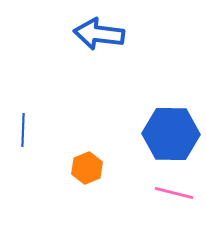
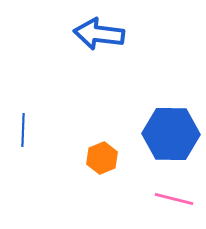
orange hexagon: moved 15 px right, 10 px up
pink line: moved 6 px down
